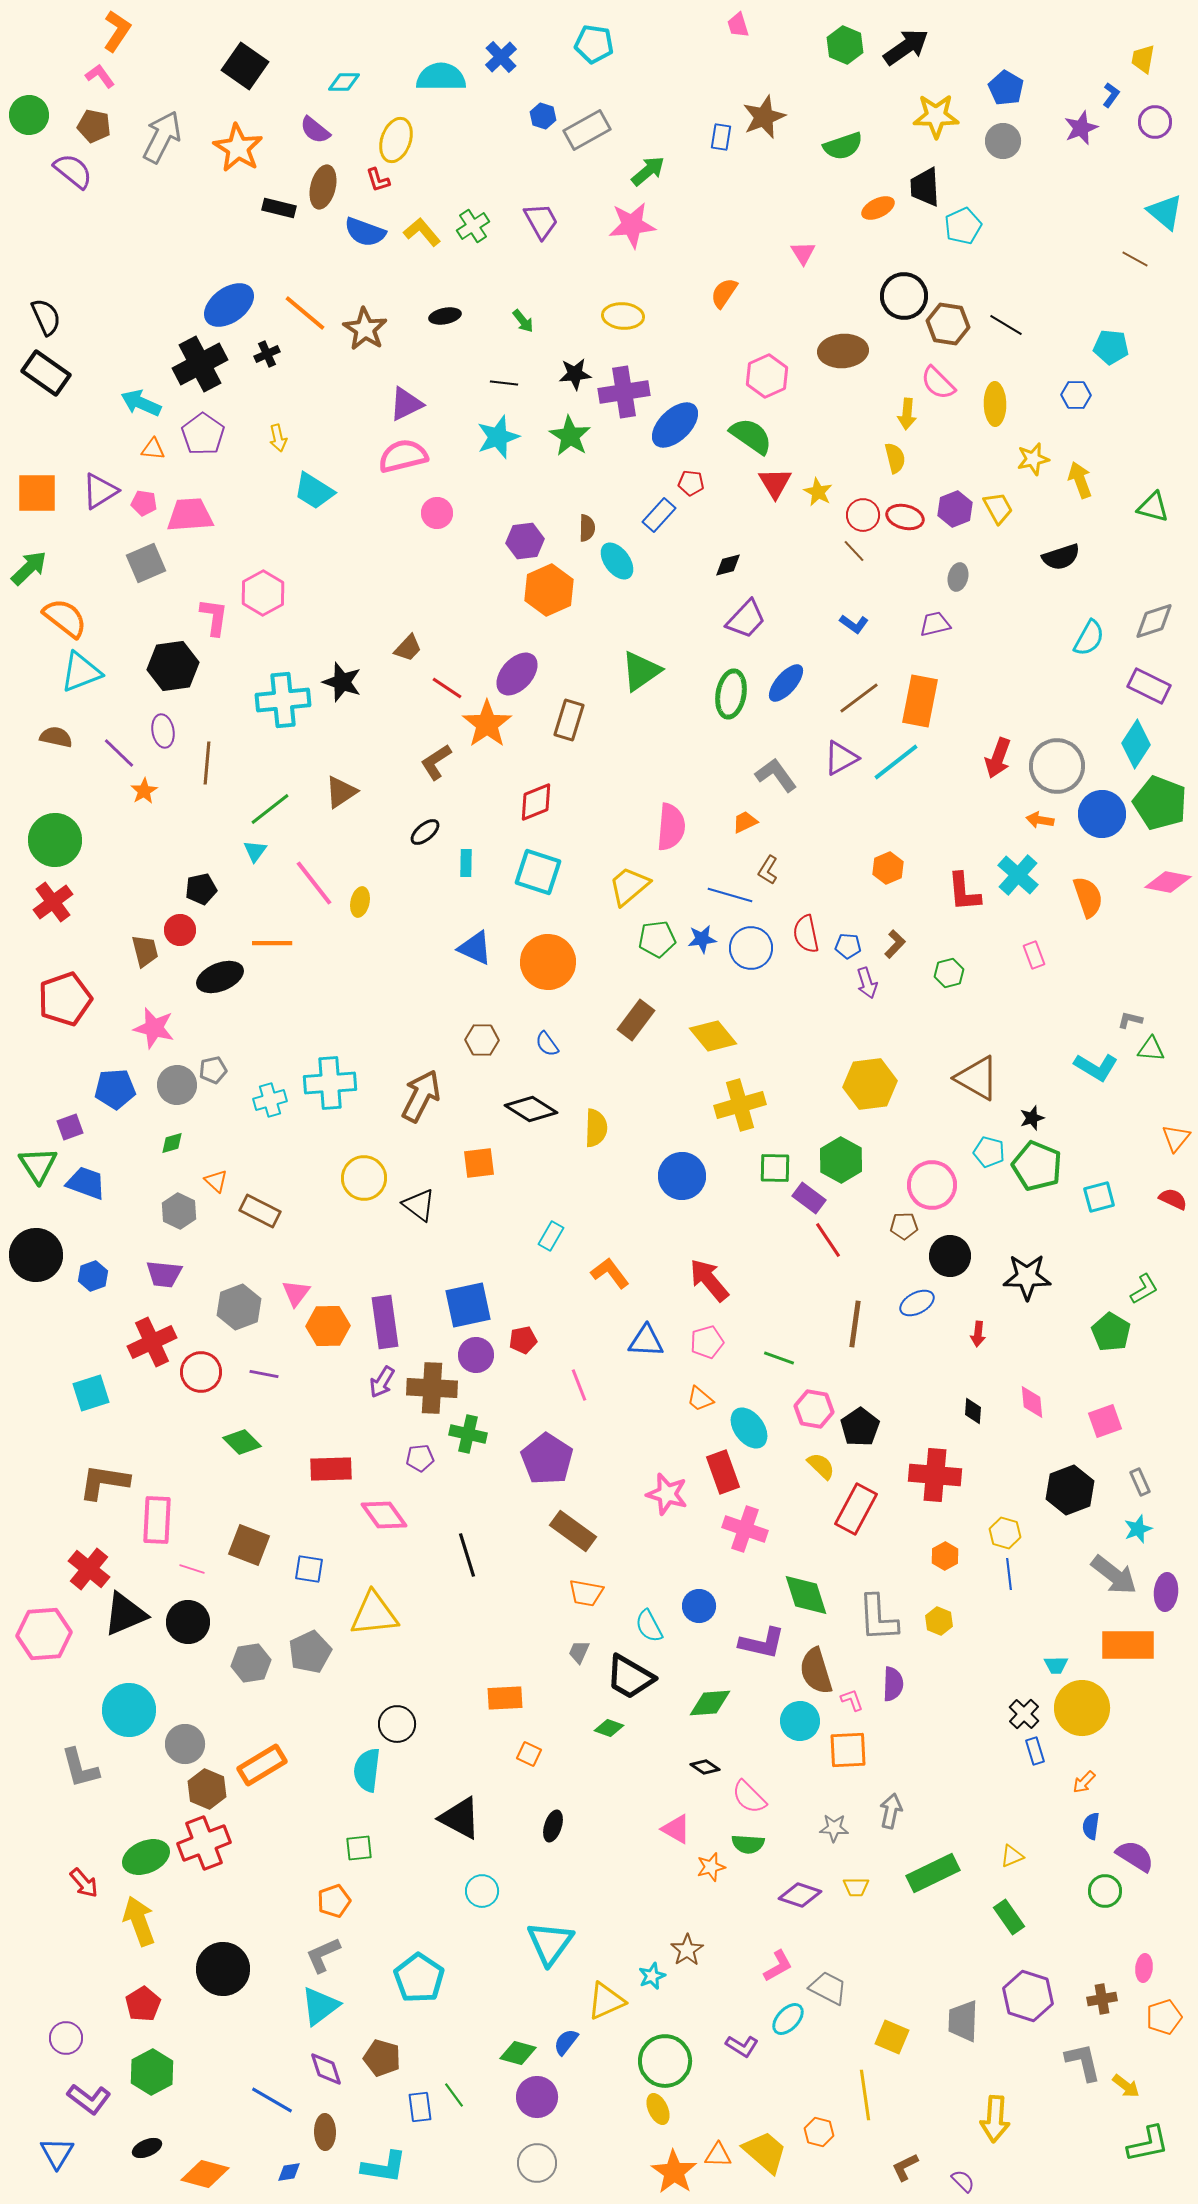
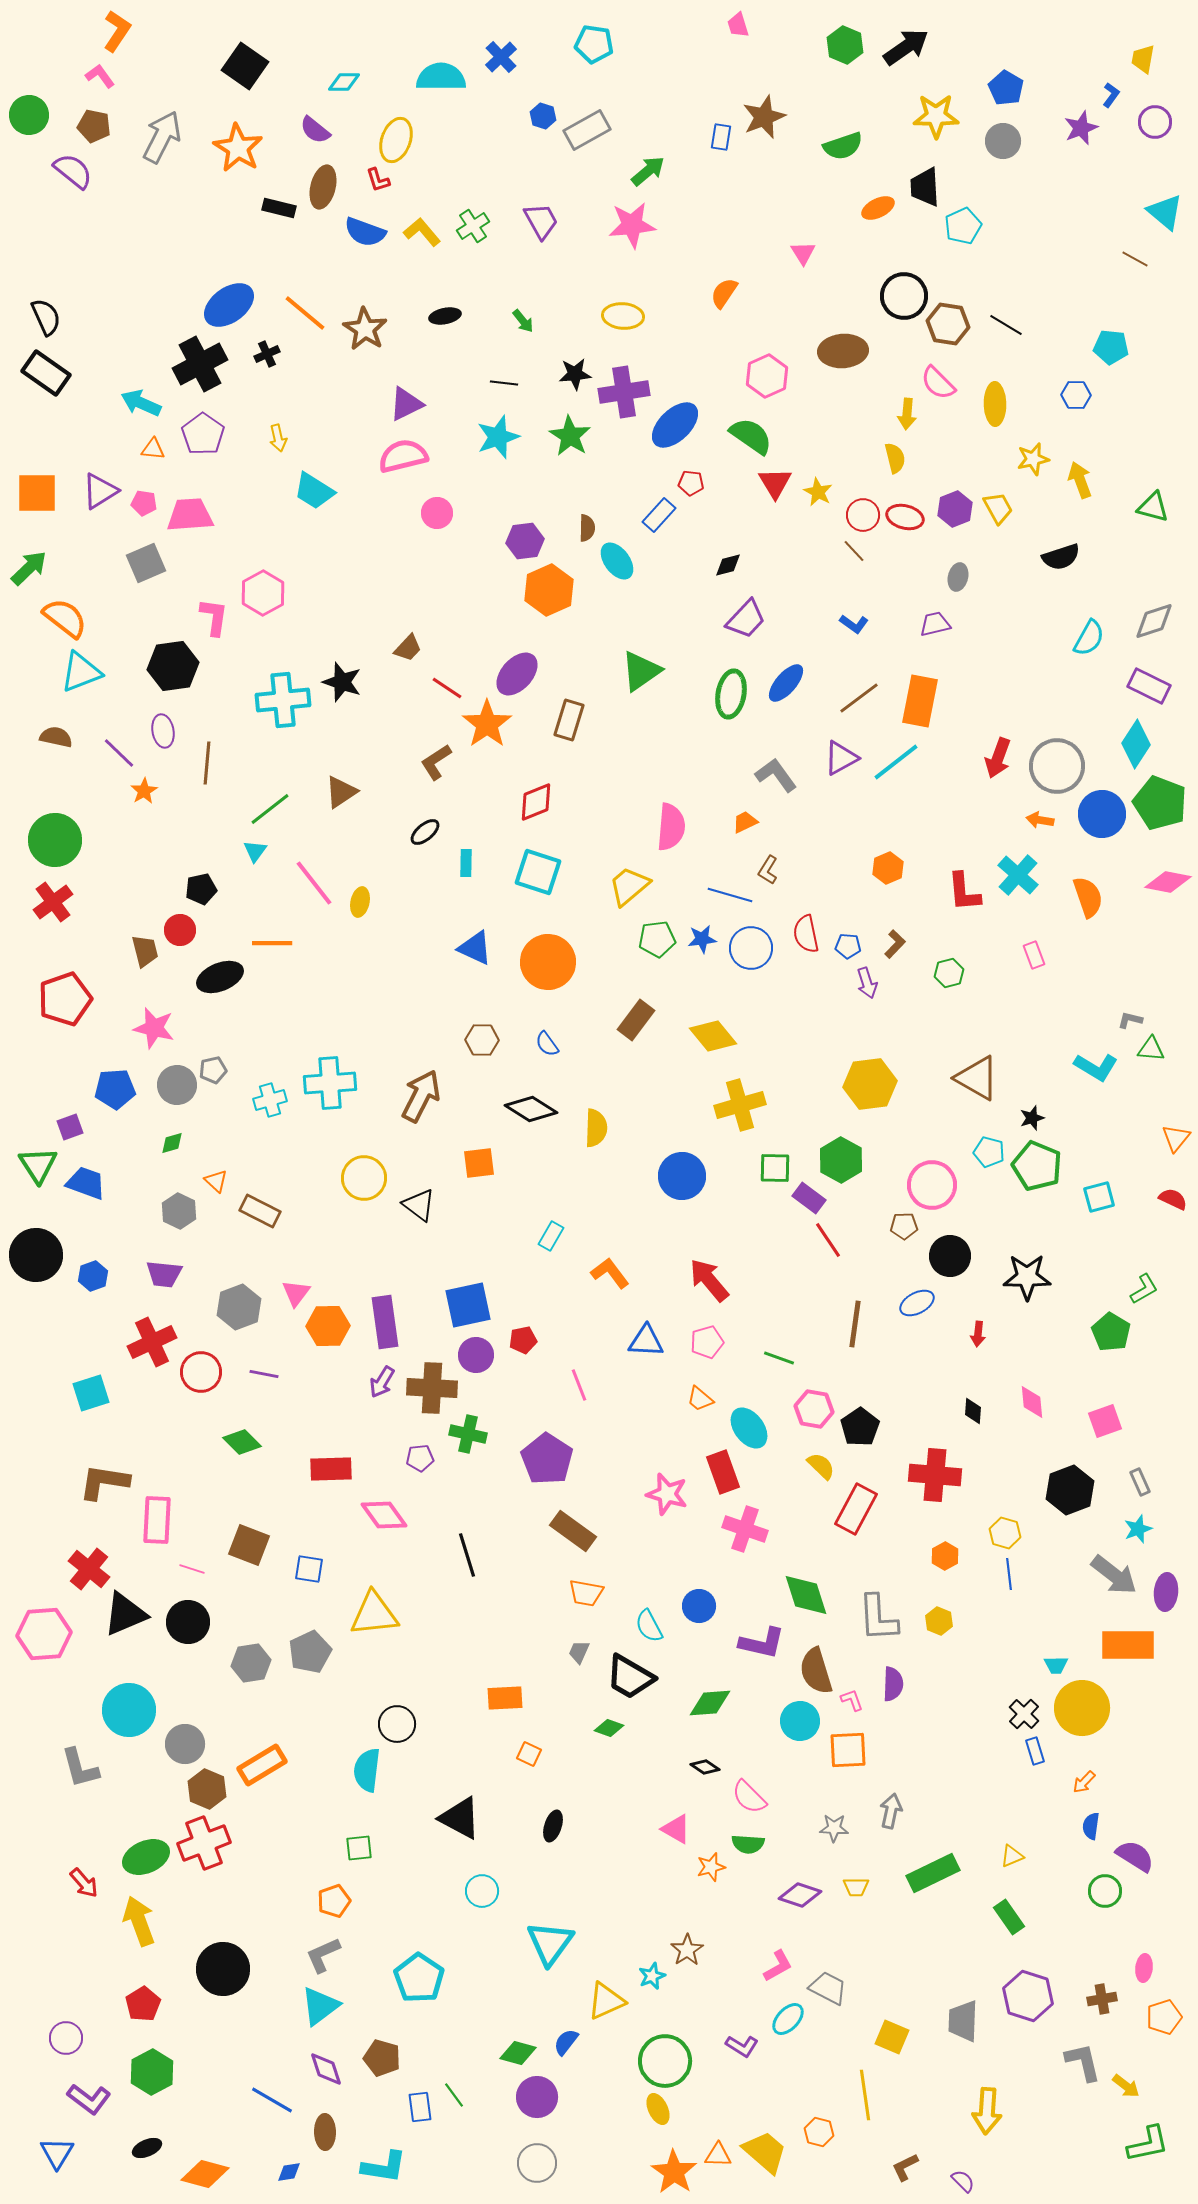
yellow arrow at (995, 2119): moved 8 px left, 8 px up
